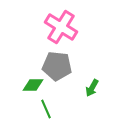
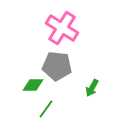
pink cross: moved 1 px right, 1 px down
green line: rotated 60 degrees clockwise
